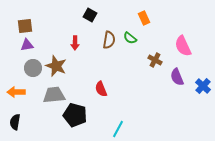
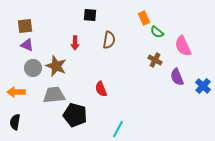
black square: rotated 24 degrees counterclockwise
green semicircle: moved 27 px right, 6 px up
purple triangle: rotated 32 degrees clockwise
